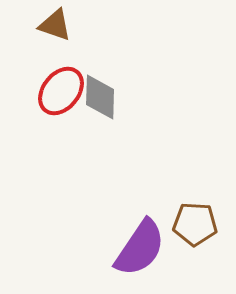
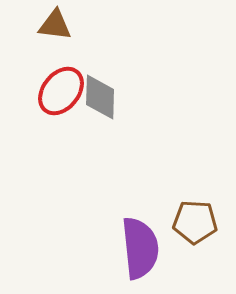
brown triangle: rotated 12 degrees counterclockwise
brown pentagon: moved 2 px up
purple semicircle: rotated 40 degrees counterclockwise
